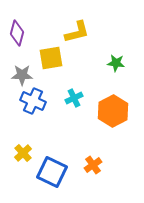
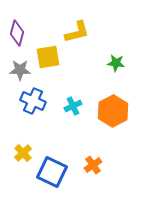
yellow square: moved 3 px left, 1 px up
gray star: moved 2 px left, 5 px up
cyan cross: moved 1 px left, 8 px down
